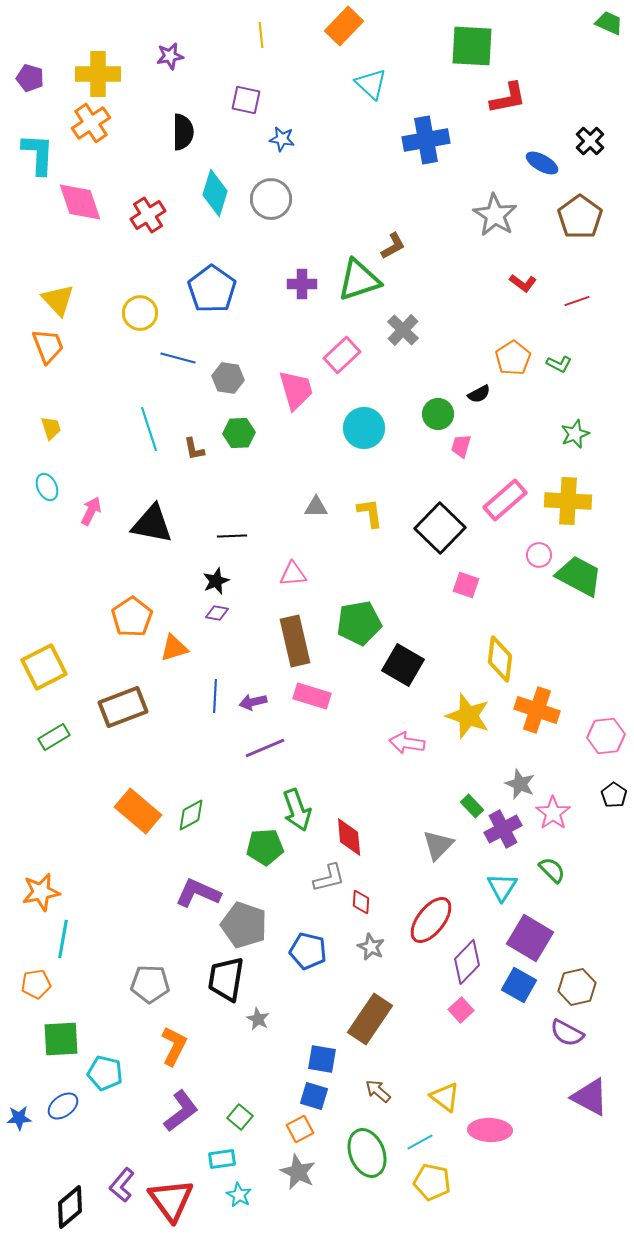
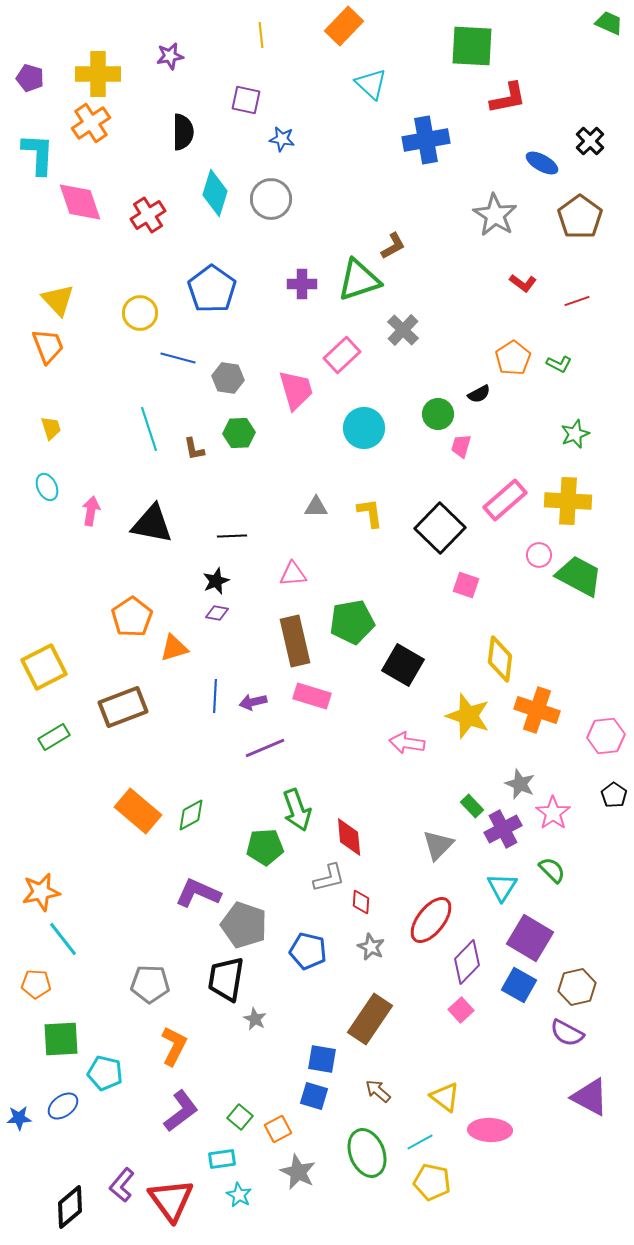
pink arrow at (91, 511): rotated 16 degrees counterclockwise
green pentagon at (359, 623): moved 7 px left, 1 px up
cyan line at (63, 939): rotated 48 degrees counterclockwise
orange pentagon at (36, 984): rotated 12 degrees clockwise
gray star at (258, 1019): moved 3 px left
orange square at (300, 1129): moved 22 px left
